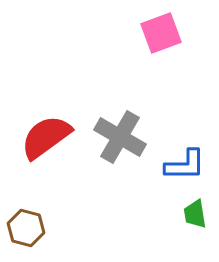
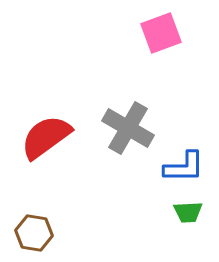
gray cross: moved 8 px right, 9 px up
blue L-shape: moved 1 px left, 2 px down
green trapezoid: moved 7 px left, 2 px up; rotated 84 degrees counterclockwise
brown hexagon: moved 8 px right, 5 px down; rotated 6 degrees counterclockwise
